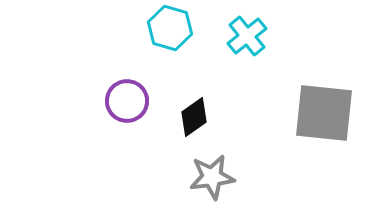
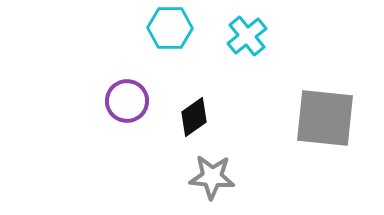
cyan hexagon: rotated 15 degrees counterclockwise
gray square: moved 1 px right, 5 px down
gray star: rotated 12 degrees clockwise
